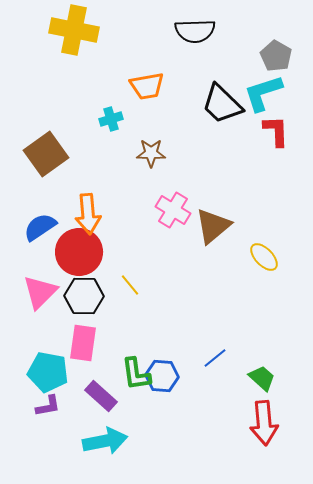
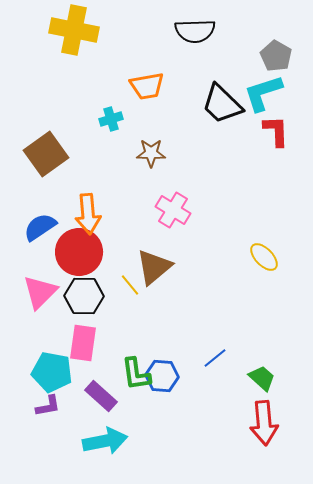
brown triangle: moved 59 px left, 41 px down
cyan pentagon: moved 4 px right
